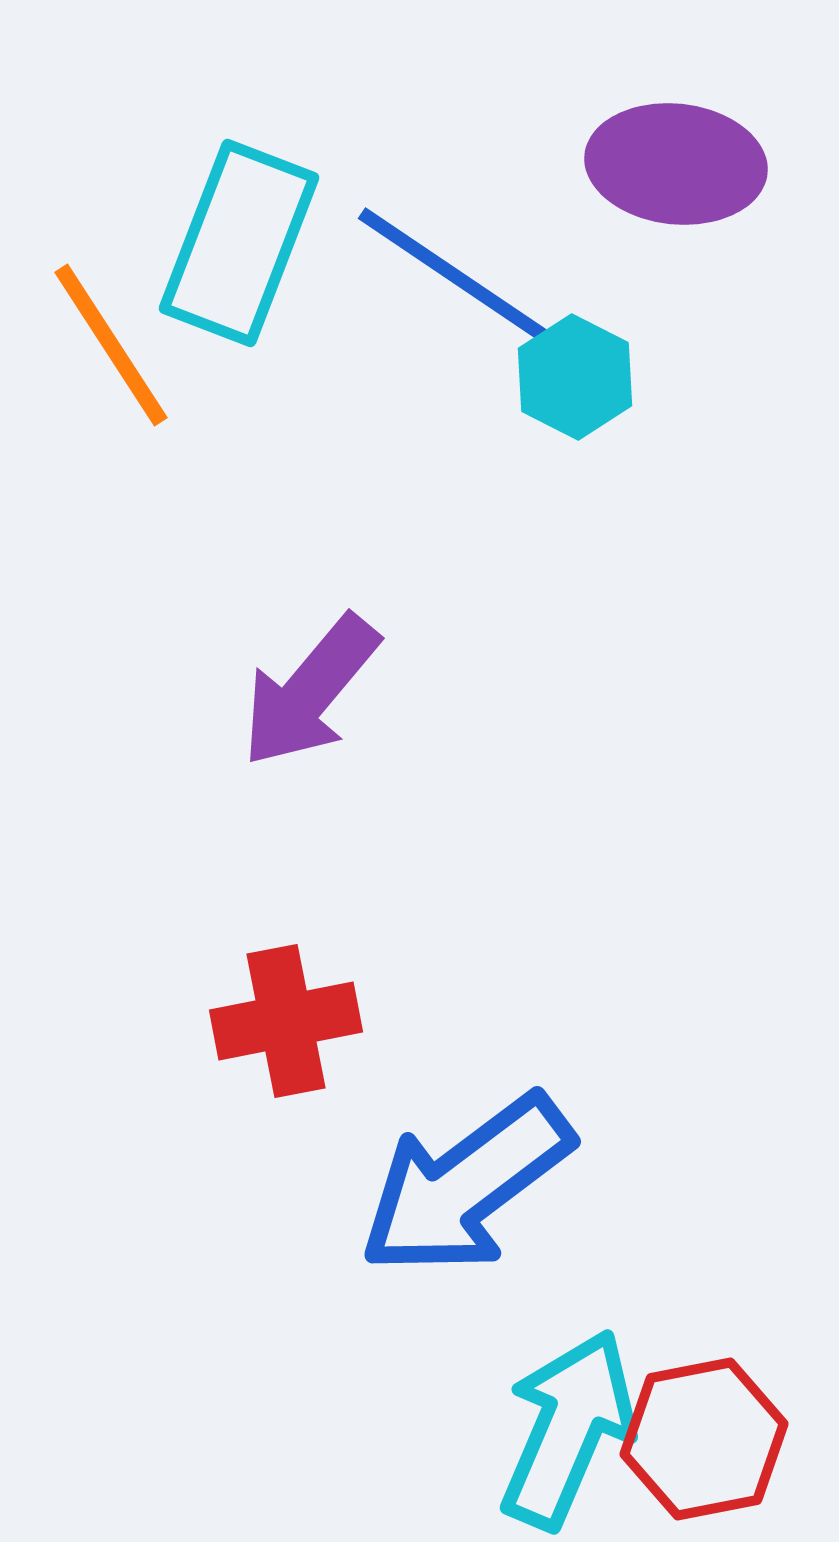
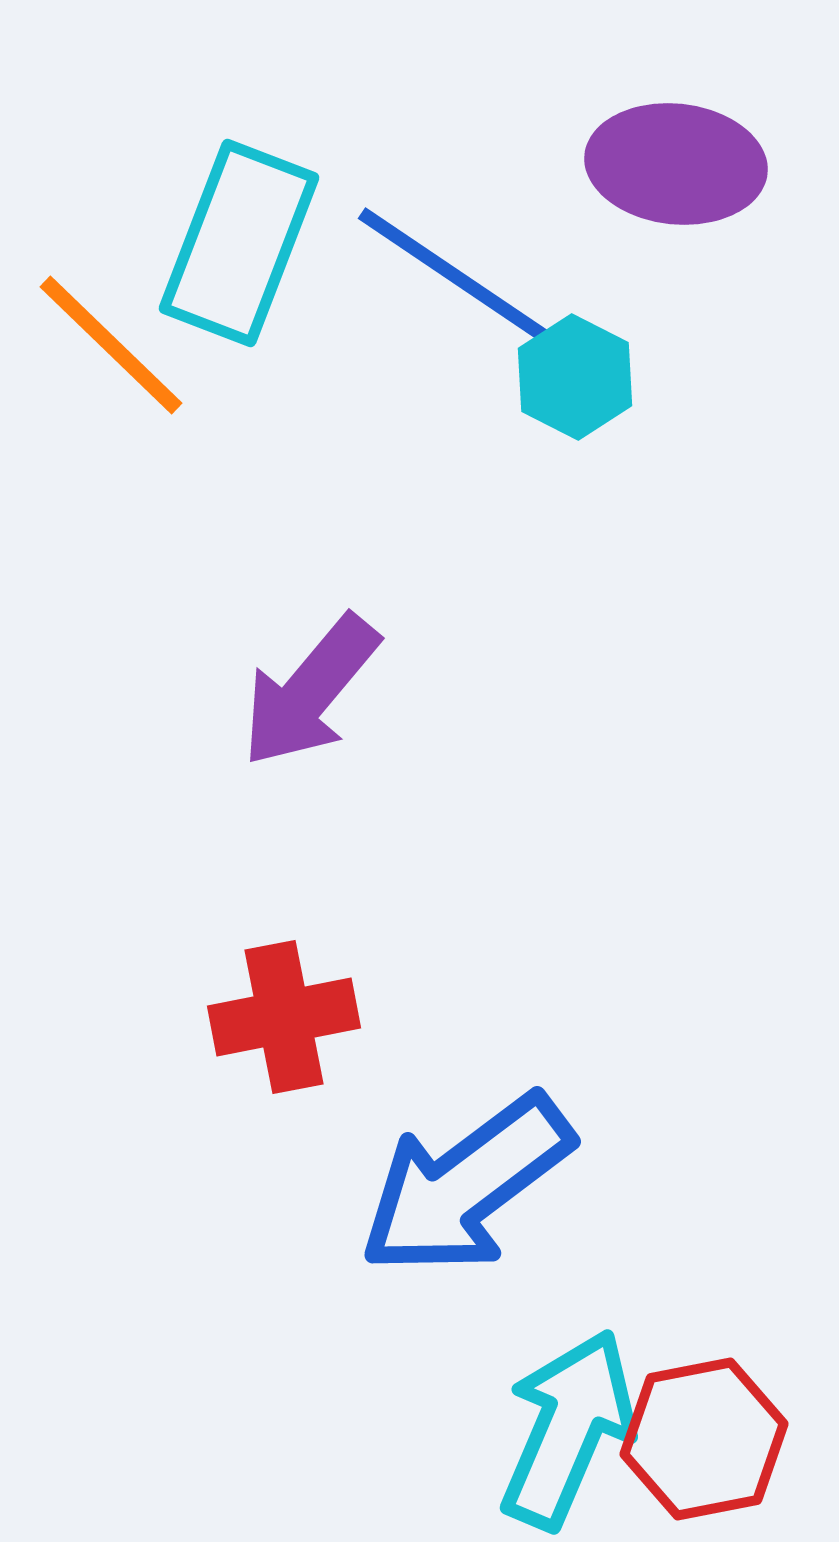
orange line: rotated 13 degrees counterclockwise
red cross: moved 2 px left, 4 px up
